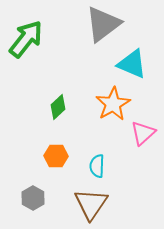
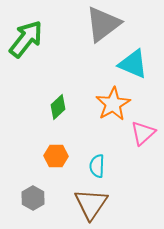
cyan triangle: moved 1 px right
